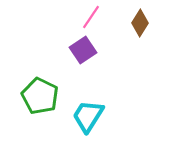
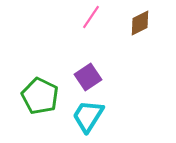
brown diamond: rotated 32 degrees clockwise
purple square: moved 5 px right, 27 px down
